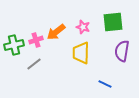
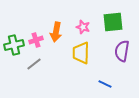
orange arrow: rotated 42 degrees counterclockwise
